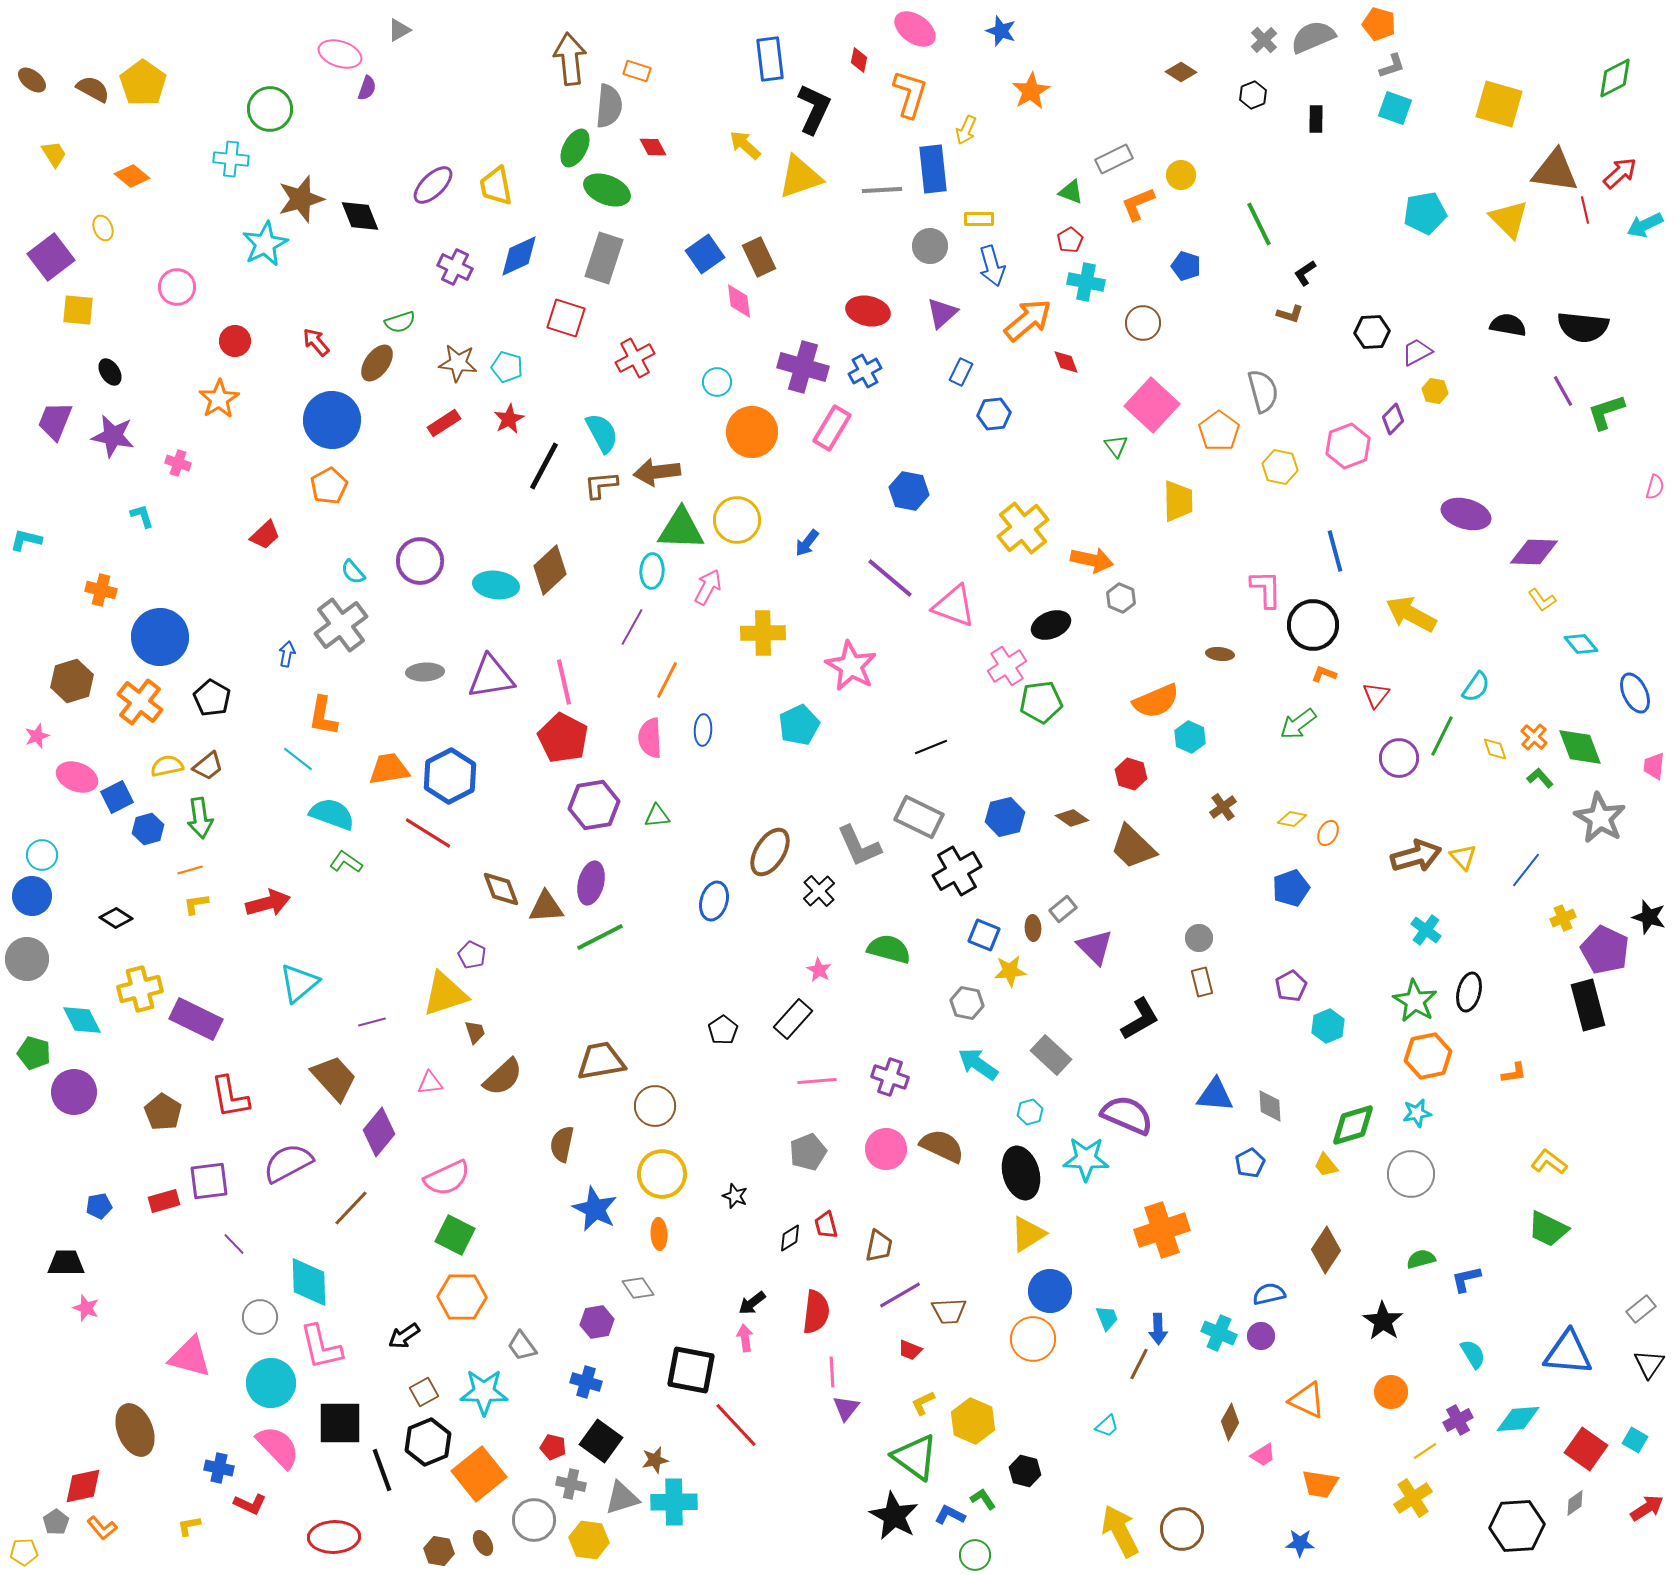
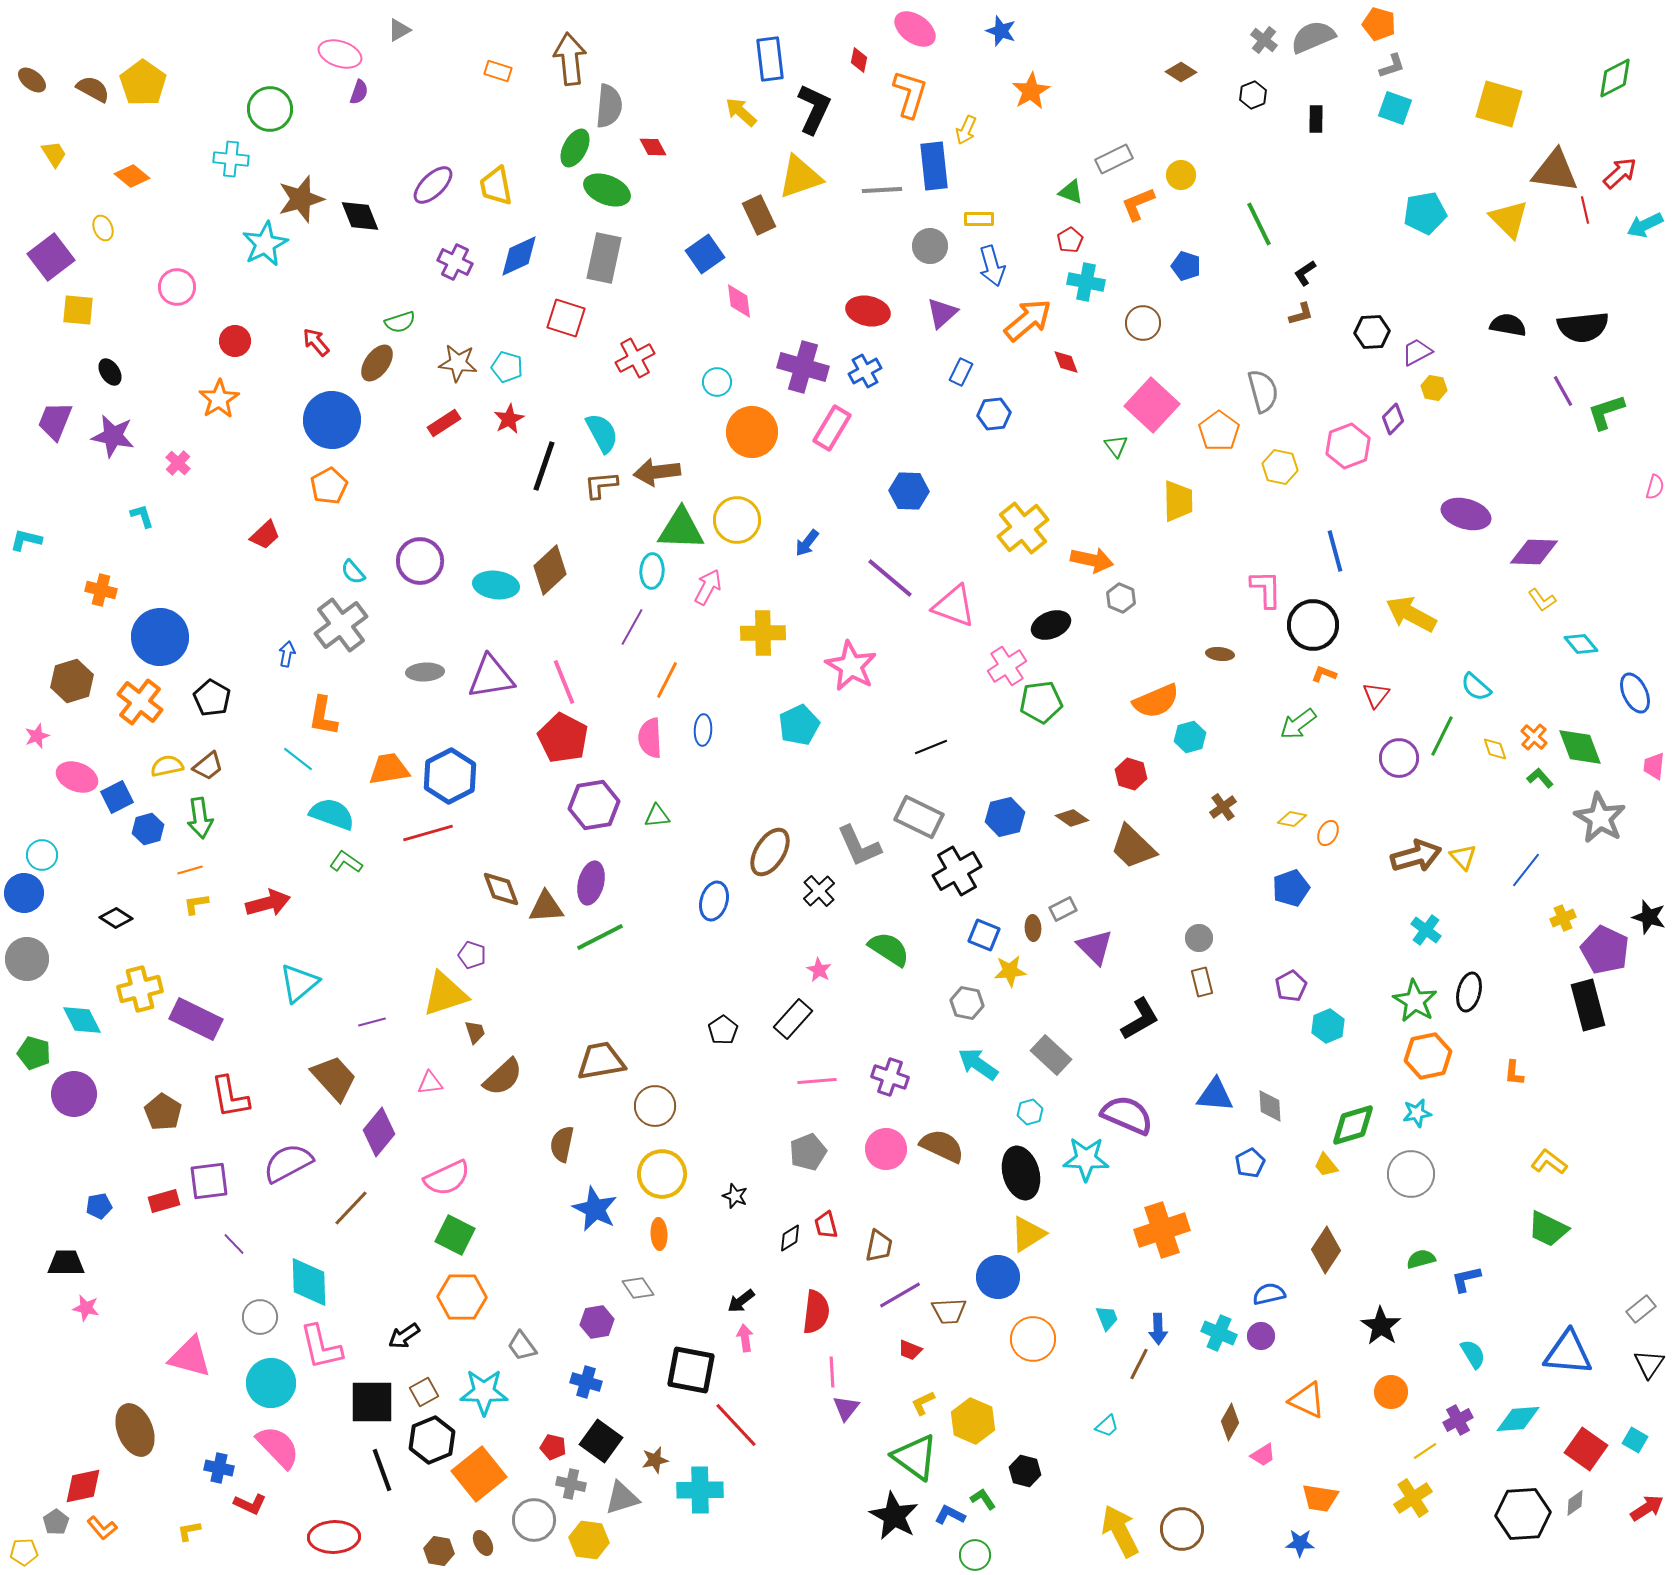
gray cross at (1264, 40): rotated 8 degrees counterclockwise
orange rectangle at (637, 71): moved 139 px left
purple semicircle at (367, 88): moved 8 px left, 4 px down
yellow arrow at (745, 145): moved 4 px left, 33 px up
blue rectangle at (933, 169): moved 1 px right, 3 px up
brown rectangle at (759, 257): moved 42 px up
gray rectangle at (604, 258): rotated 6 degrees counterclockwise
purple cross at (455, 267): moved 5 px up
brown L-shape at (1290, 314): moved 11 px right; rotated 32 degrees counterclockwise
black semicircle at (1583, 327): rotated 12 degrees counterclockwise
yellow hexagon at (1435, 391): moved 1 px left, 3 px up
pink cross at (178, 463): rotated 25 degrees clockwise
black line at (544, 466): rotated 9 degrees counterclockwise
blue hexagon at (909, 491): rotated 9 degrees counterclockwise
pink line at (564, 682): rotated 9 degrees counterclockwise
cyan semicircle at (1476, 687): rotated 96 degrees clockwise
cyan hexagon at (1190, 737): rotated 20 degrees clockwise
red line at (428, 833): rotated 48 degrees counterclockwise
blue circle at (32, 896): moved 8 px left, 3 px up
gray rectangle at (1063, 909): rotated 12 degrees clockwise
green semicircle at (889, 949): rotated 18 degrees clockwise
purple pentagon at (472, 955): rotated 8 degrees counterclockwise
orange L-shape at (1514, 1073): rotated 104 degrees clockwise
purple circle at (74, 1092): moved 2 px down
blue circle at (1050, 1291): moved 52 px left, 14 px up
black arrow at (752, 1303): moved 11 px left, 2 px up
pink star at (86, 1308): rotated 8 degrees counterclockwise
black star at (1383, 1321): moved 2 px left, 5 px down
black square at (340, 1423): moved 32 px right, 21 px up
black hexagon at (428, 1442): moved 4 px right, 2 px up
orange trapezoid at (1320, 1484): moved 14 px down
cyan cross at (674, 1502): moved 26 px right, 12 px up
yellow L-shape at (189, 1526): moved 5 px down
black hexagon at (1517, 1526): moved 6 px right, 12 px up
